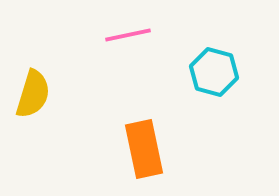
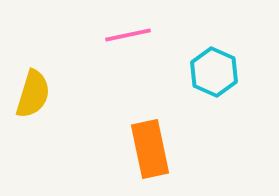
cyan hexagon: rotated 9 degrees clockwise
orange rectangle: moved 6 px right
